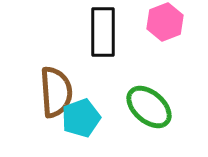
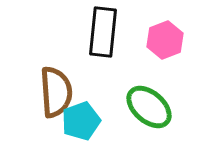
pink hexagon: moved 18 px down
black rectangle: rotated 6 degrees clockwise
cyan pentagon: moved 3 px down
